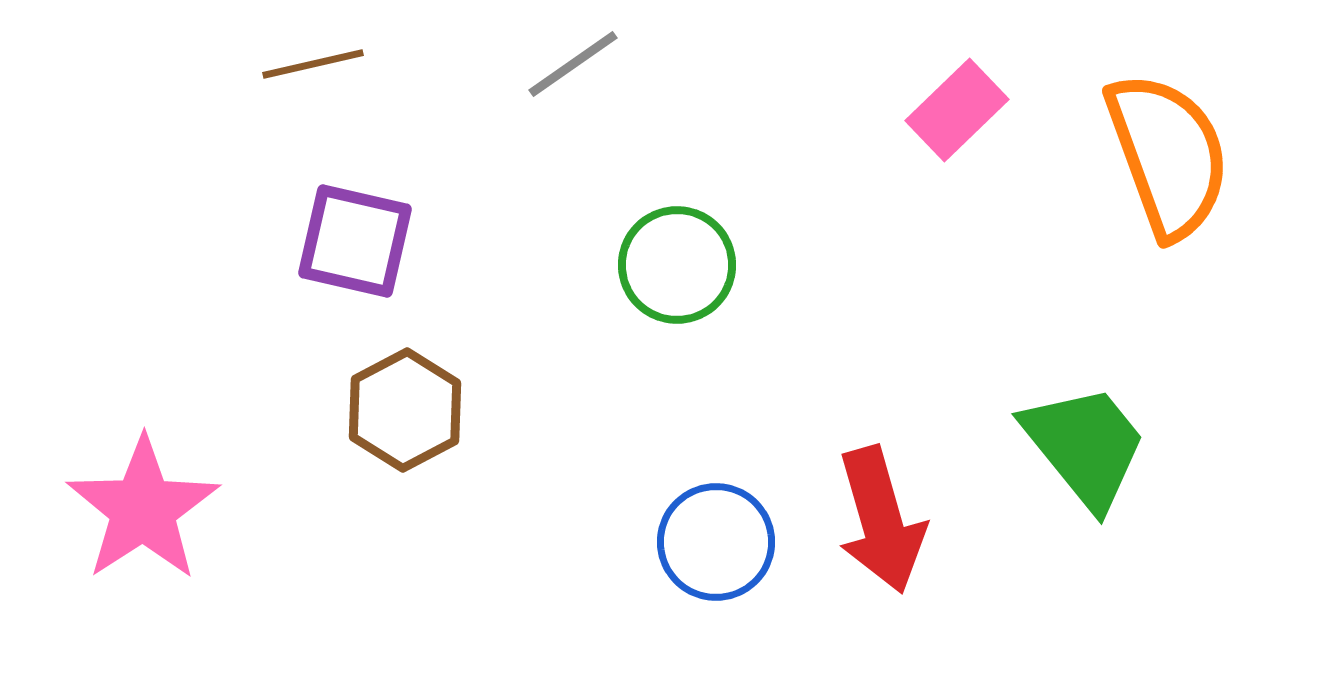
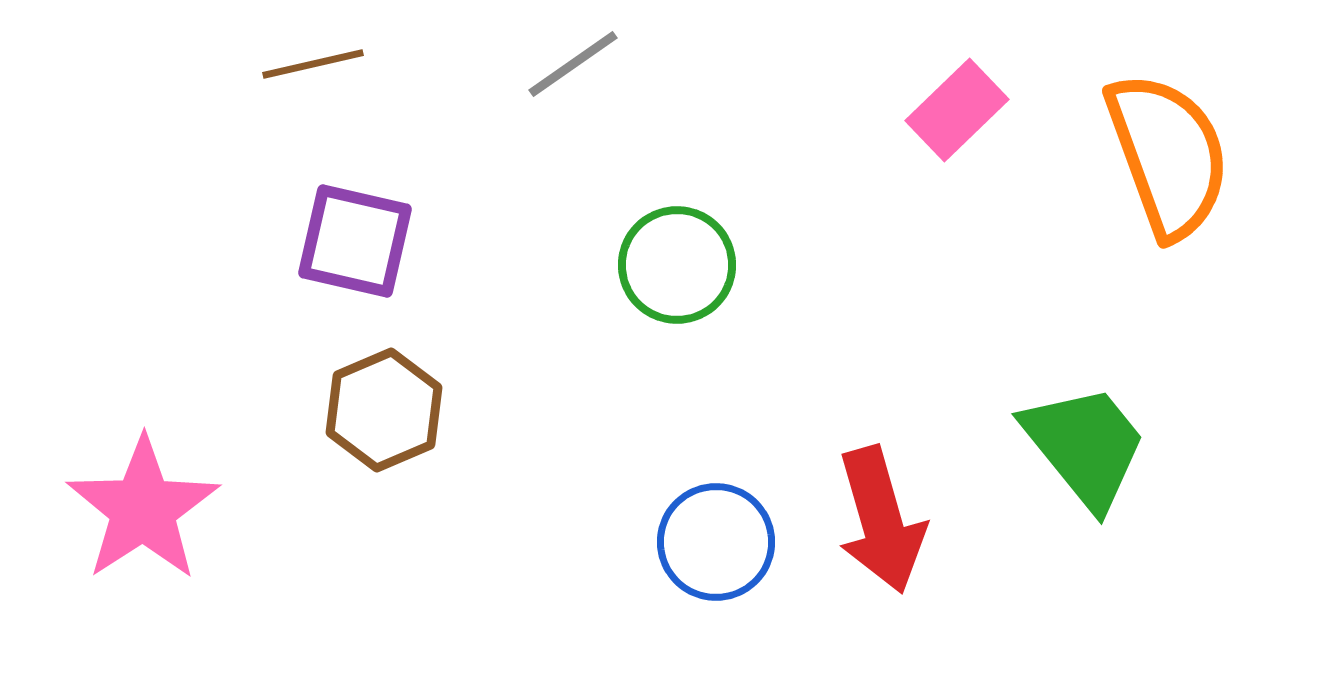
brown hexagon: moved 21 px left; rotated 5 degrees clockwise
